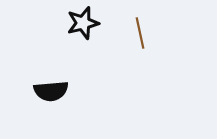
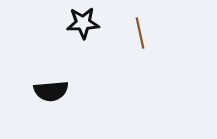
black star: rotated 12 degrees clockwise
